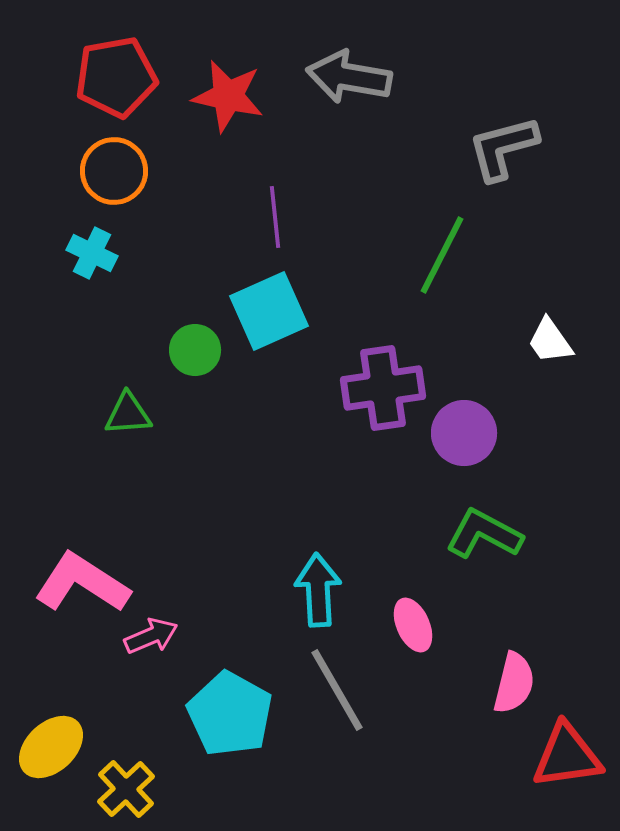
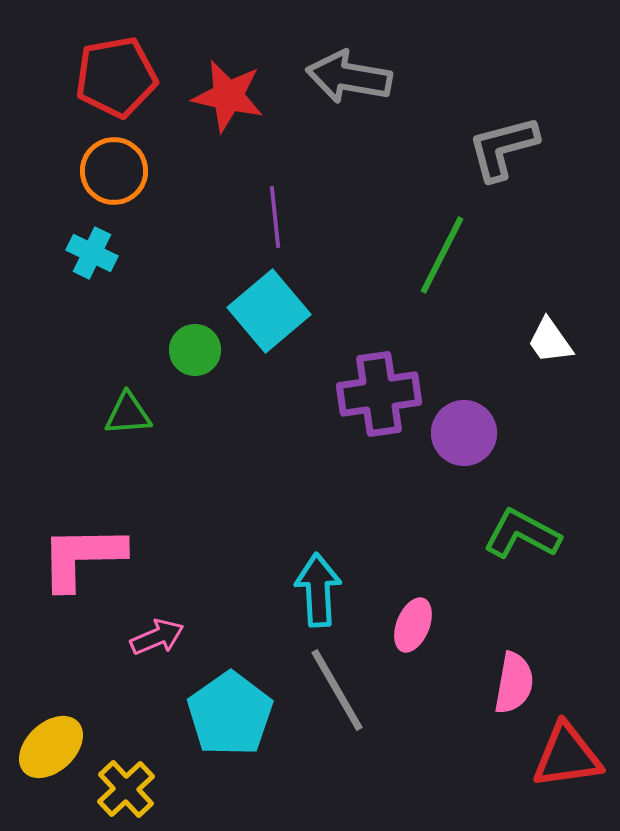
cyan square: rotated 16 degrees counterclockwise
purple cross: moved 4 px left, 6 px down
green L-shape: moved 38 px right
pink L-shape: moved 26 px up; rotated 34 degrees counterclockwise
pink ellipse: rotated 46 degrees clockwise
pink arrow: moved 6 px right, 1 px down
pink semicircle: rotated 4 degrees counterclockwise
cyan pentagon: rotated 8 degrees clockwise
